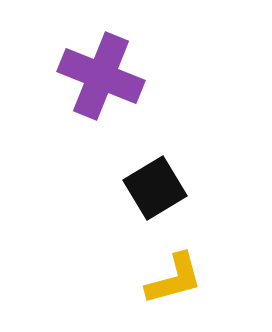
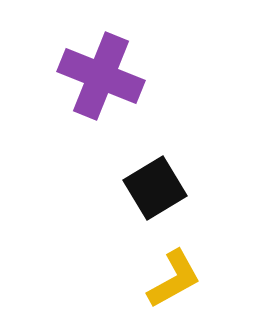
yellow L-shape: rotated 14 degrees counterclockwise
